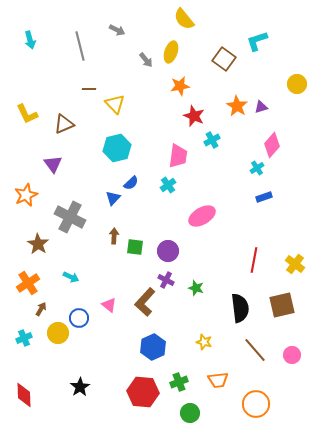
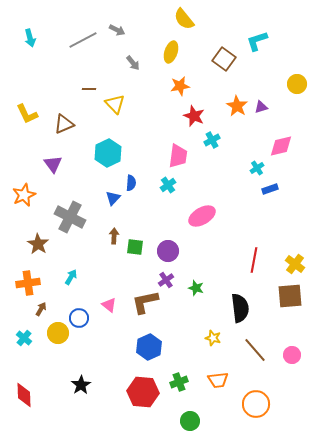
cyan arrow at (30, 40): moved 2 px up
gray line at (80, 46): moved 3 px right, 6 px up; rotated 76 degrees clockwise
gray arrow at (146, 60): moved 13 px left, 3 px down
pink diamond at (272, 145): moved 9 px right, 1 px down; rotated 35 degrees clockwise
cyan hexagon at (117, 148): moved 9 px left, 5 px down; rotated 12 degrees counterclockwise
blue semicircle at (131, 183): rotated 42 degrees counterclockwise
orange star at (26, 195): moved 2 px left
blue rectangle at (264, 197): moved 6 px right, 8 px up
cyan arrow at (71, 277): rotated 84 degrees counterclockwise
purple cross at (166, 280): rotated 28 degrees clockwise
orange cross at (28, 283): rotated 25 degrees clockwise
brown L-shape at (145, 302): rotated 36 degrees clockwise
brown square at (282, 305): moved 8 px right, 9 px up; rotated 8 degrees clockwise
cyan cross at (24, 338): rotated 28 degrees counterclockwise
yellow star at (204, 342): moved 9 px right, 4 px up
blue hexagon at (153, 347): moved 4 px left
black star at (80, 387): moved 1 px right, 2 px up
green circle at (190, 413): moved 8 px down
